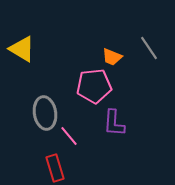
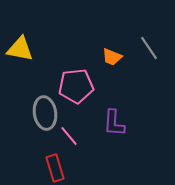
yellow triangle: moved 2 px left; rotated 20 degrees counterclockwise
pink pentagon: moved 18 px left
